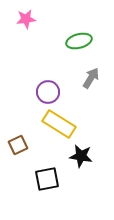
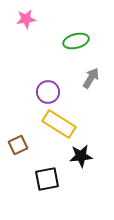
green ellipse: moved 3 px left
black star: rotated 15 degrees counterclockwise
